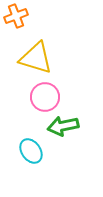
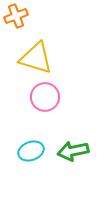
green arrow: moved 10 px right, 25 px down
cyan ellipse: rotated 75 degrees counterclockwise
